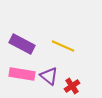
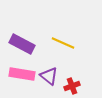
yellow line: moved 3 px up
red cross: rotated 14 degrees clockwise
